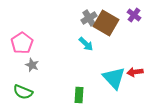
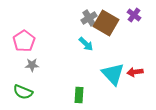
pink pentagon: moved 2 px right, 2 px up
gray star: rotated 24 degrees counterclockwise
cyan triangle: moved 1 px left, 4 px up
